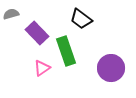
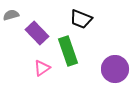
gray semicircle: moved 1 px down
black trapezoid: rotated 15 degrees counterclockwise
green rectangle: moved 2 px right
purple circle: moved 4 px right, 1 px down
